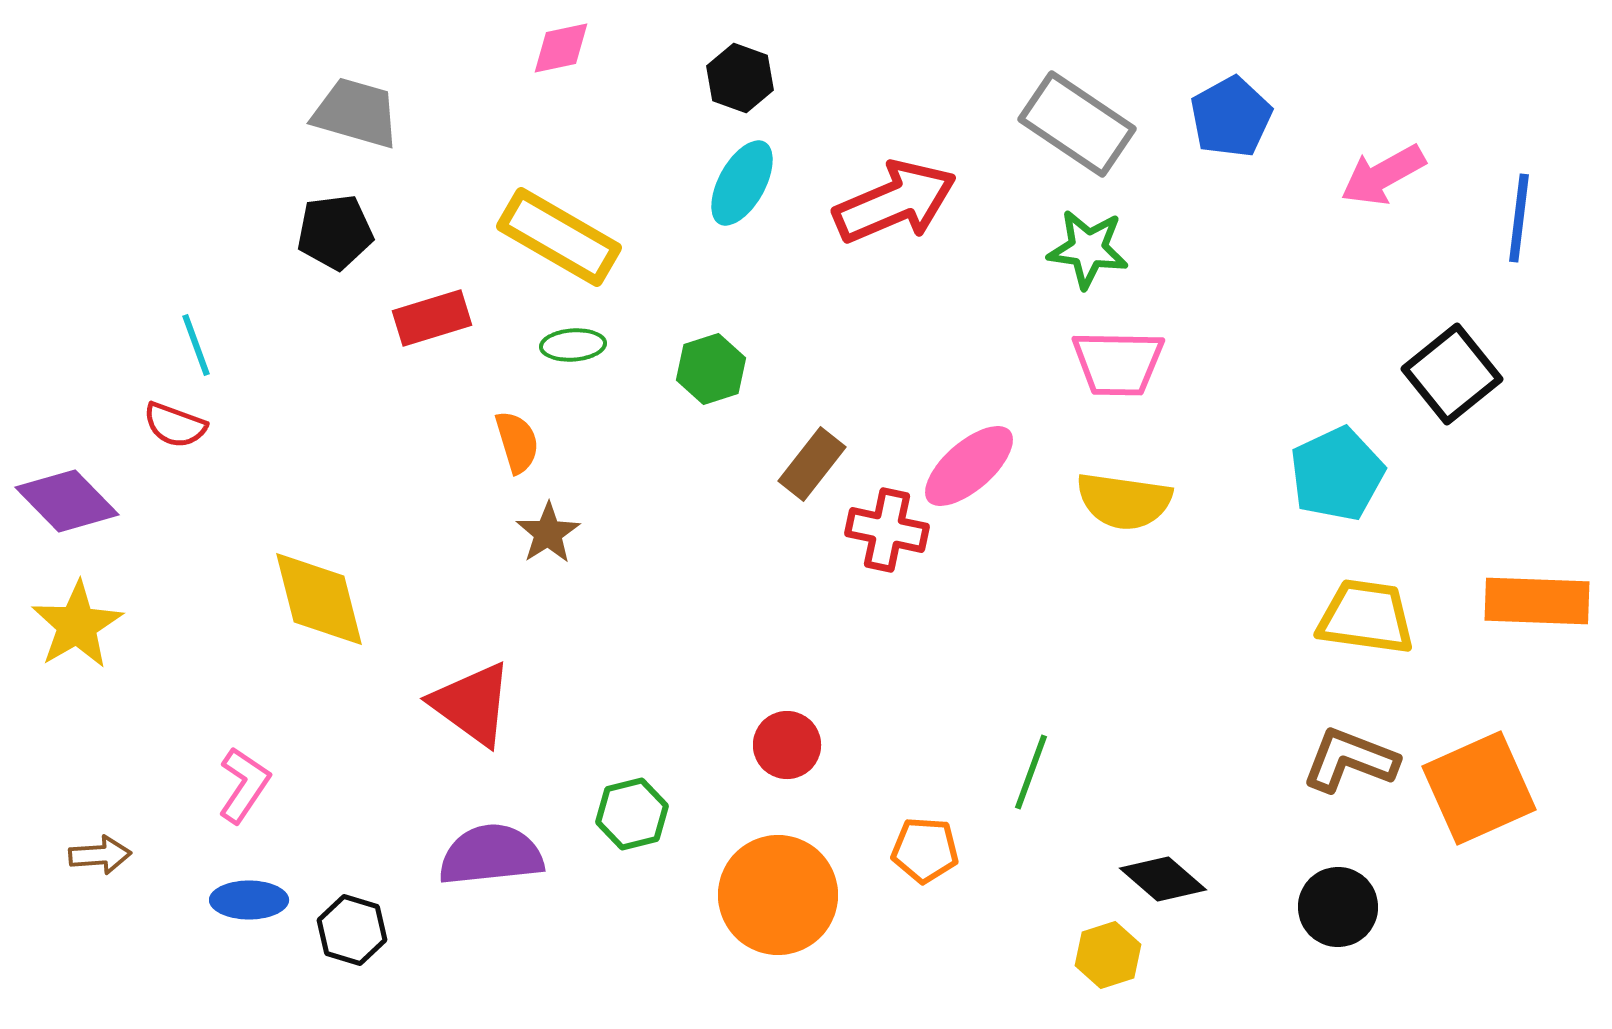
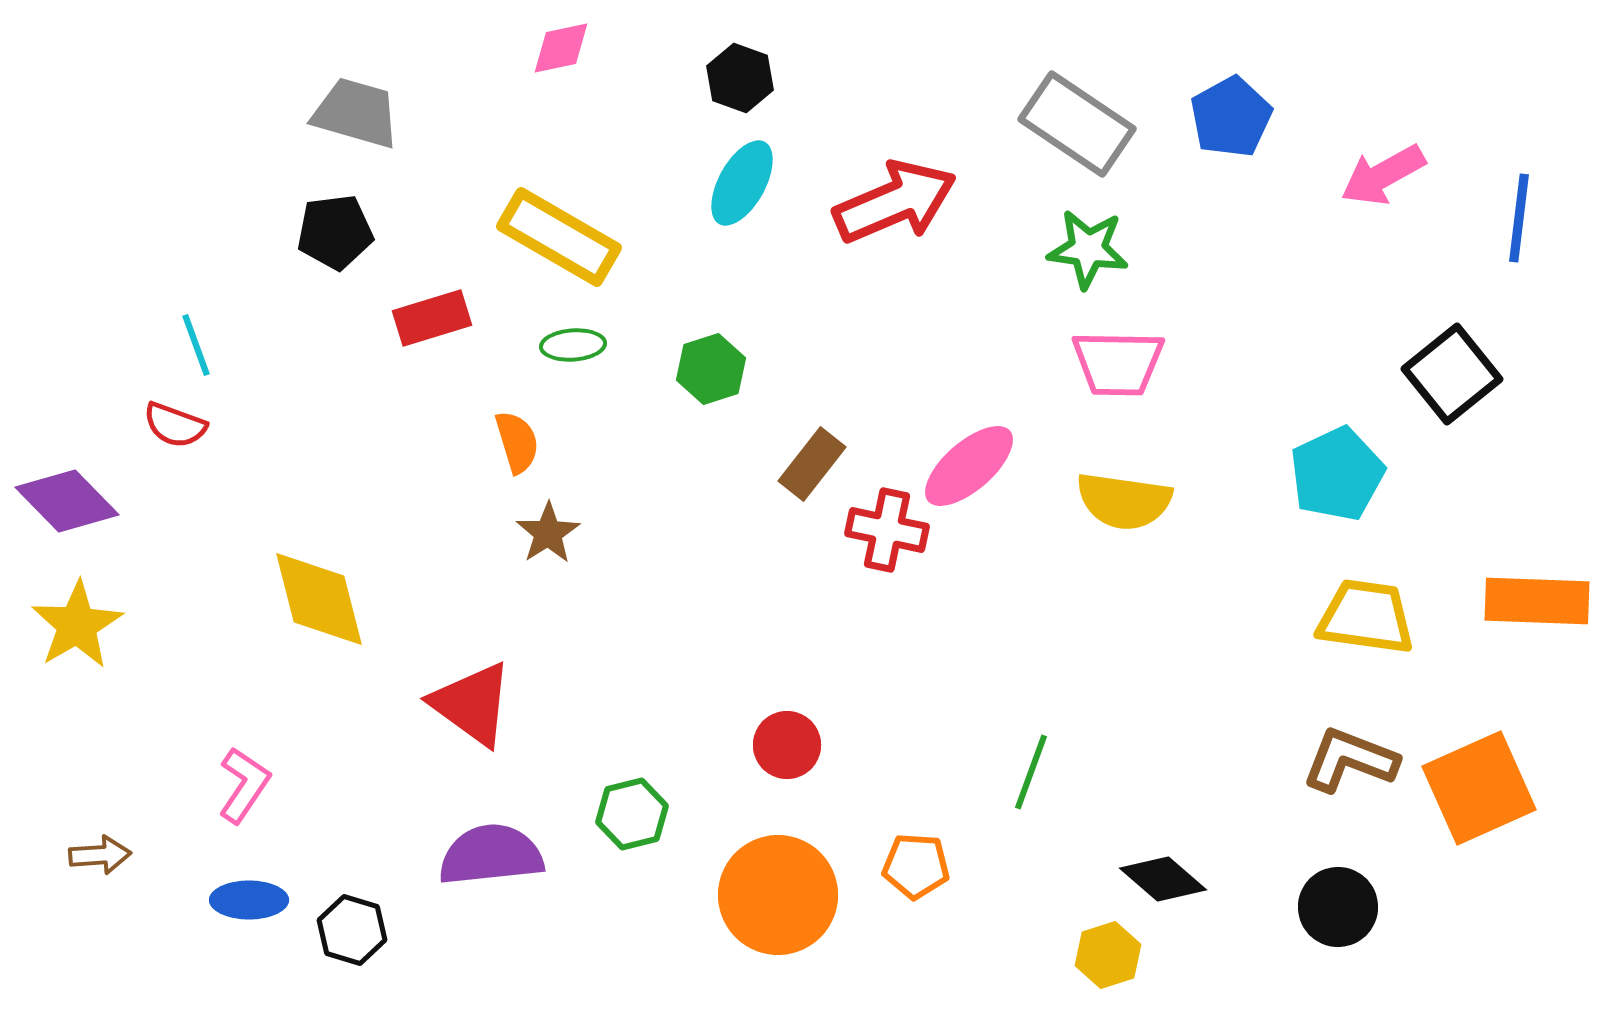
orange pentagon at (925, 850): moved 9 px left, 16 px down
